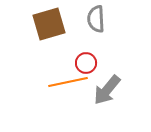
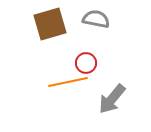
gray semicircle: rotated 104 degrees clockwise
brown square: moved 1 px right
gray arrow: moved 5 px right, 9 px down
